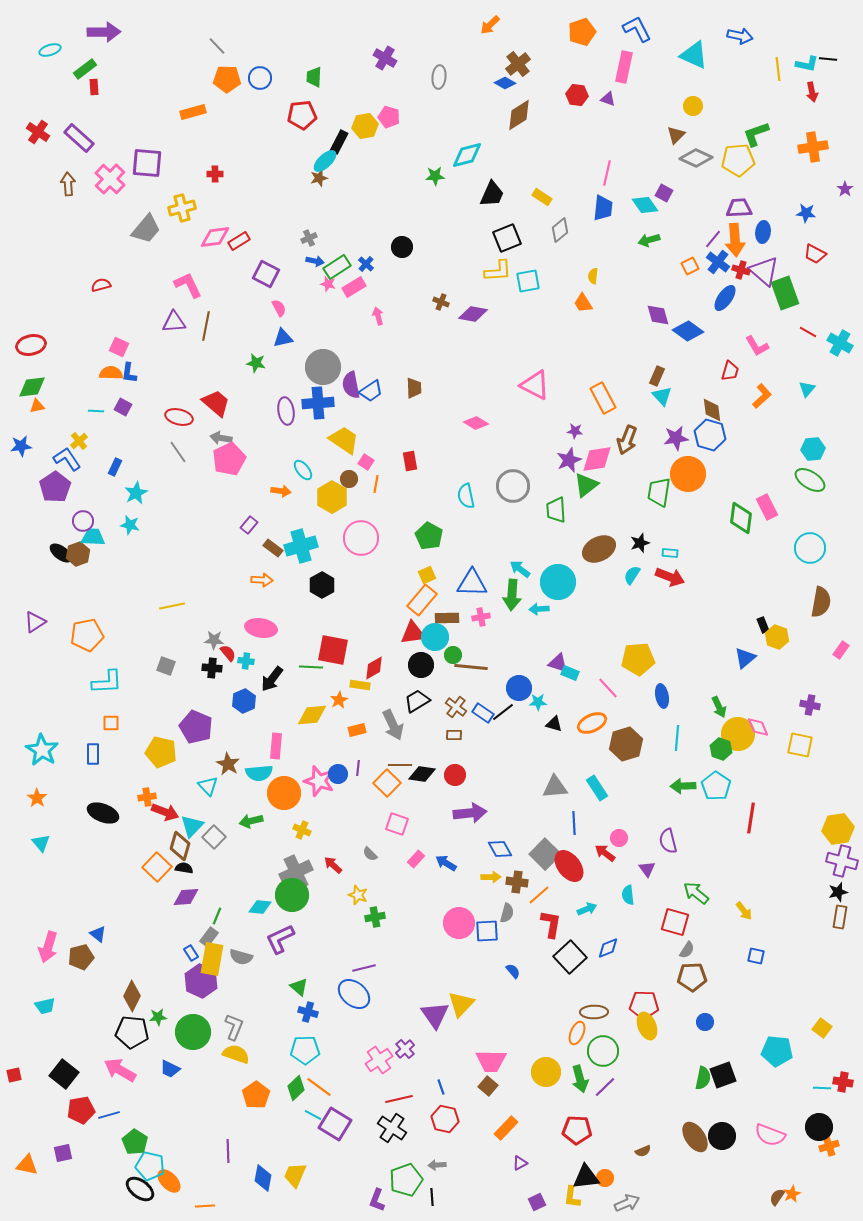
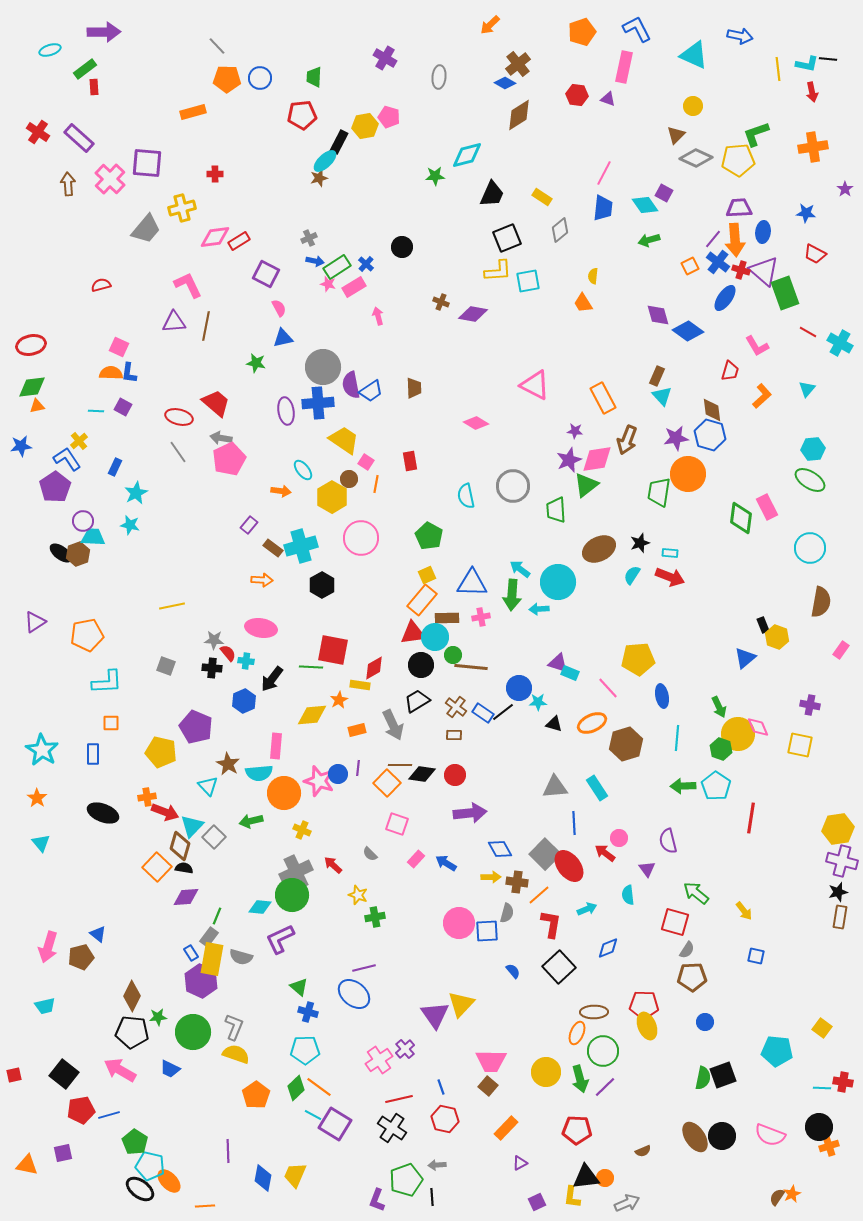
pink line at (607, 173): moved 3 px left; rotated 15 degrees clockwise
black square at (570, 957): moved 11 px left, 10 px down
